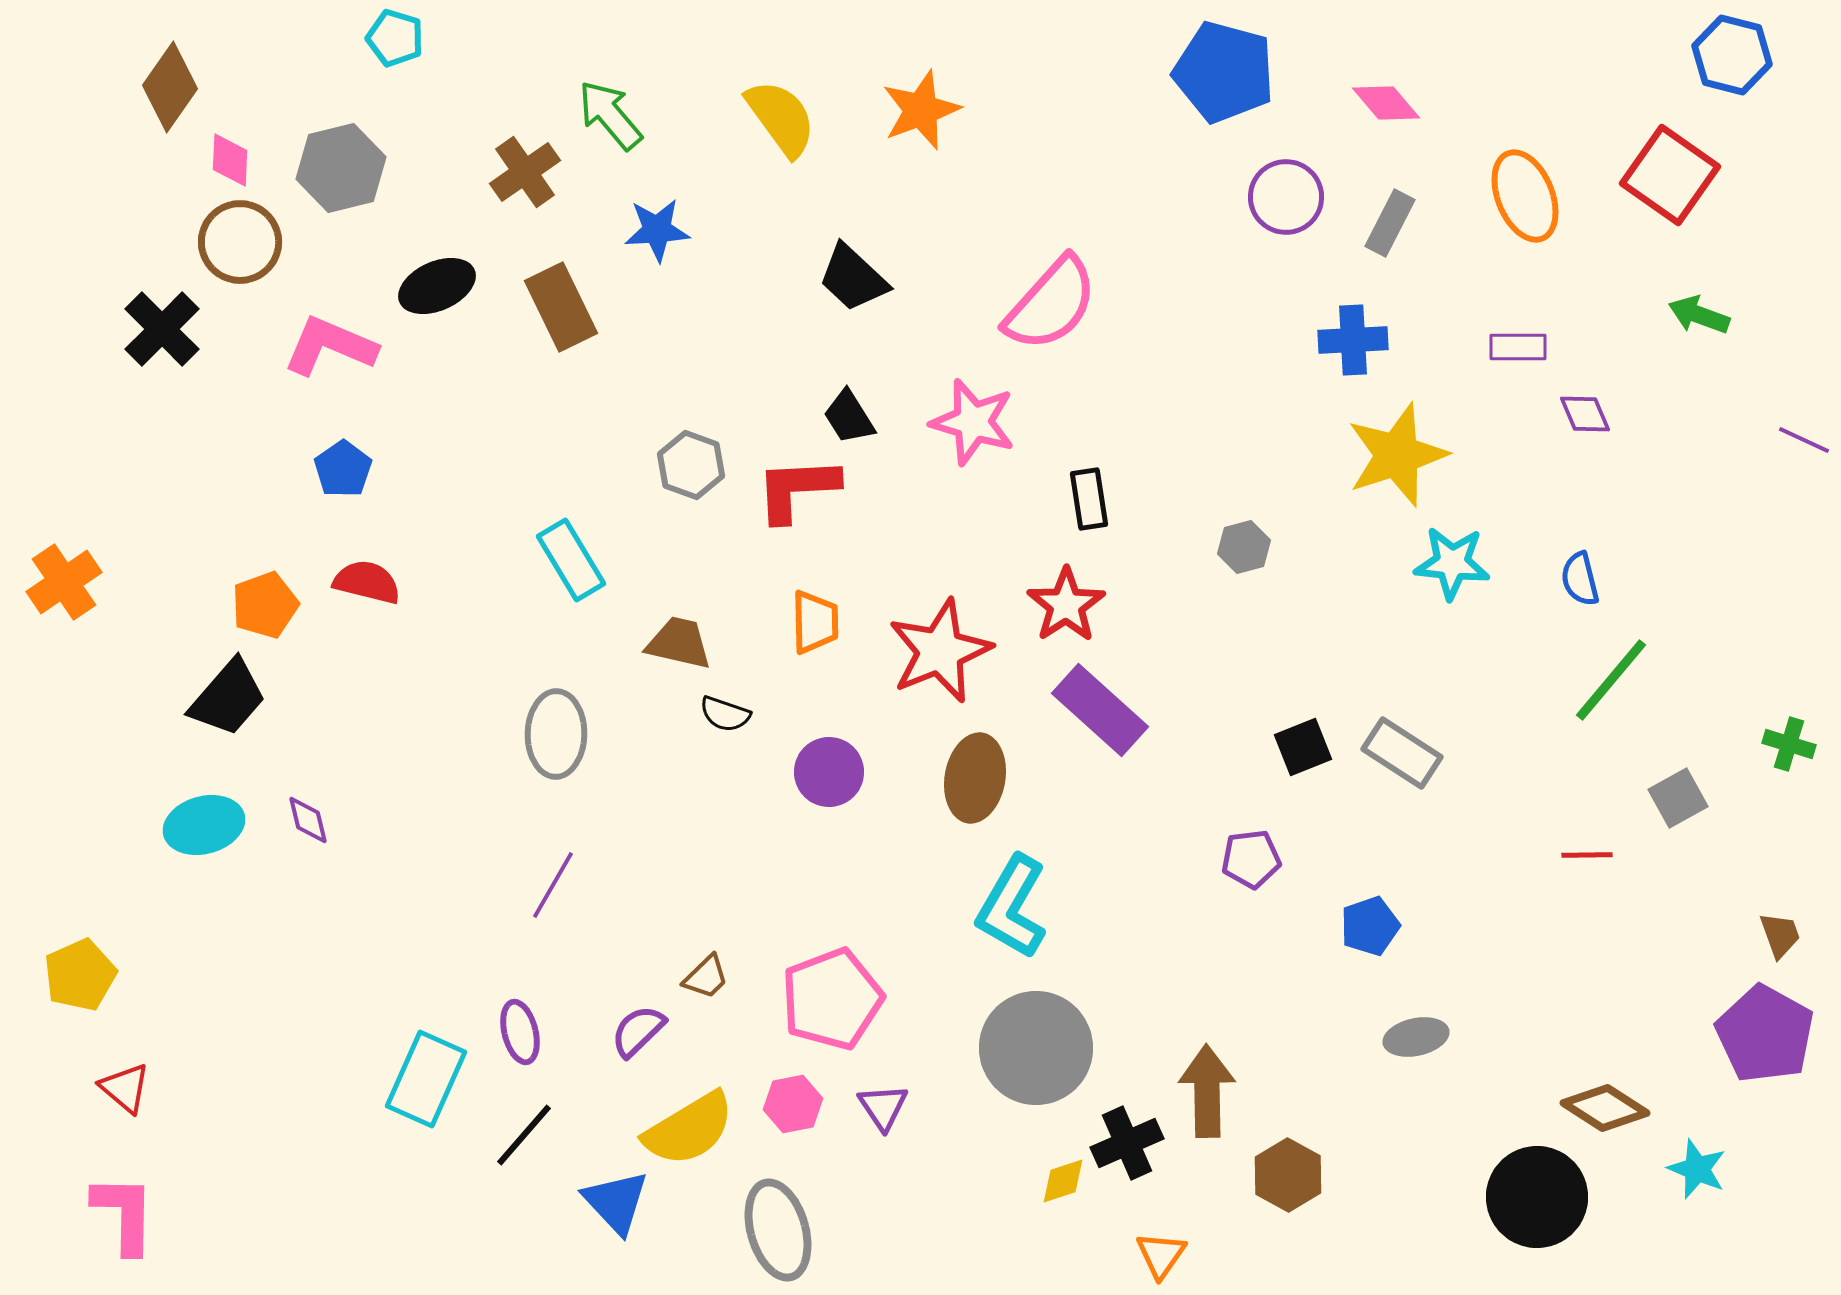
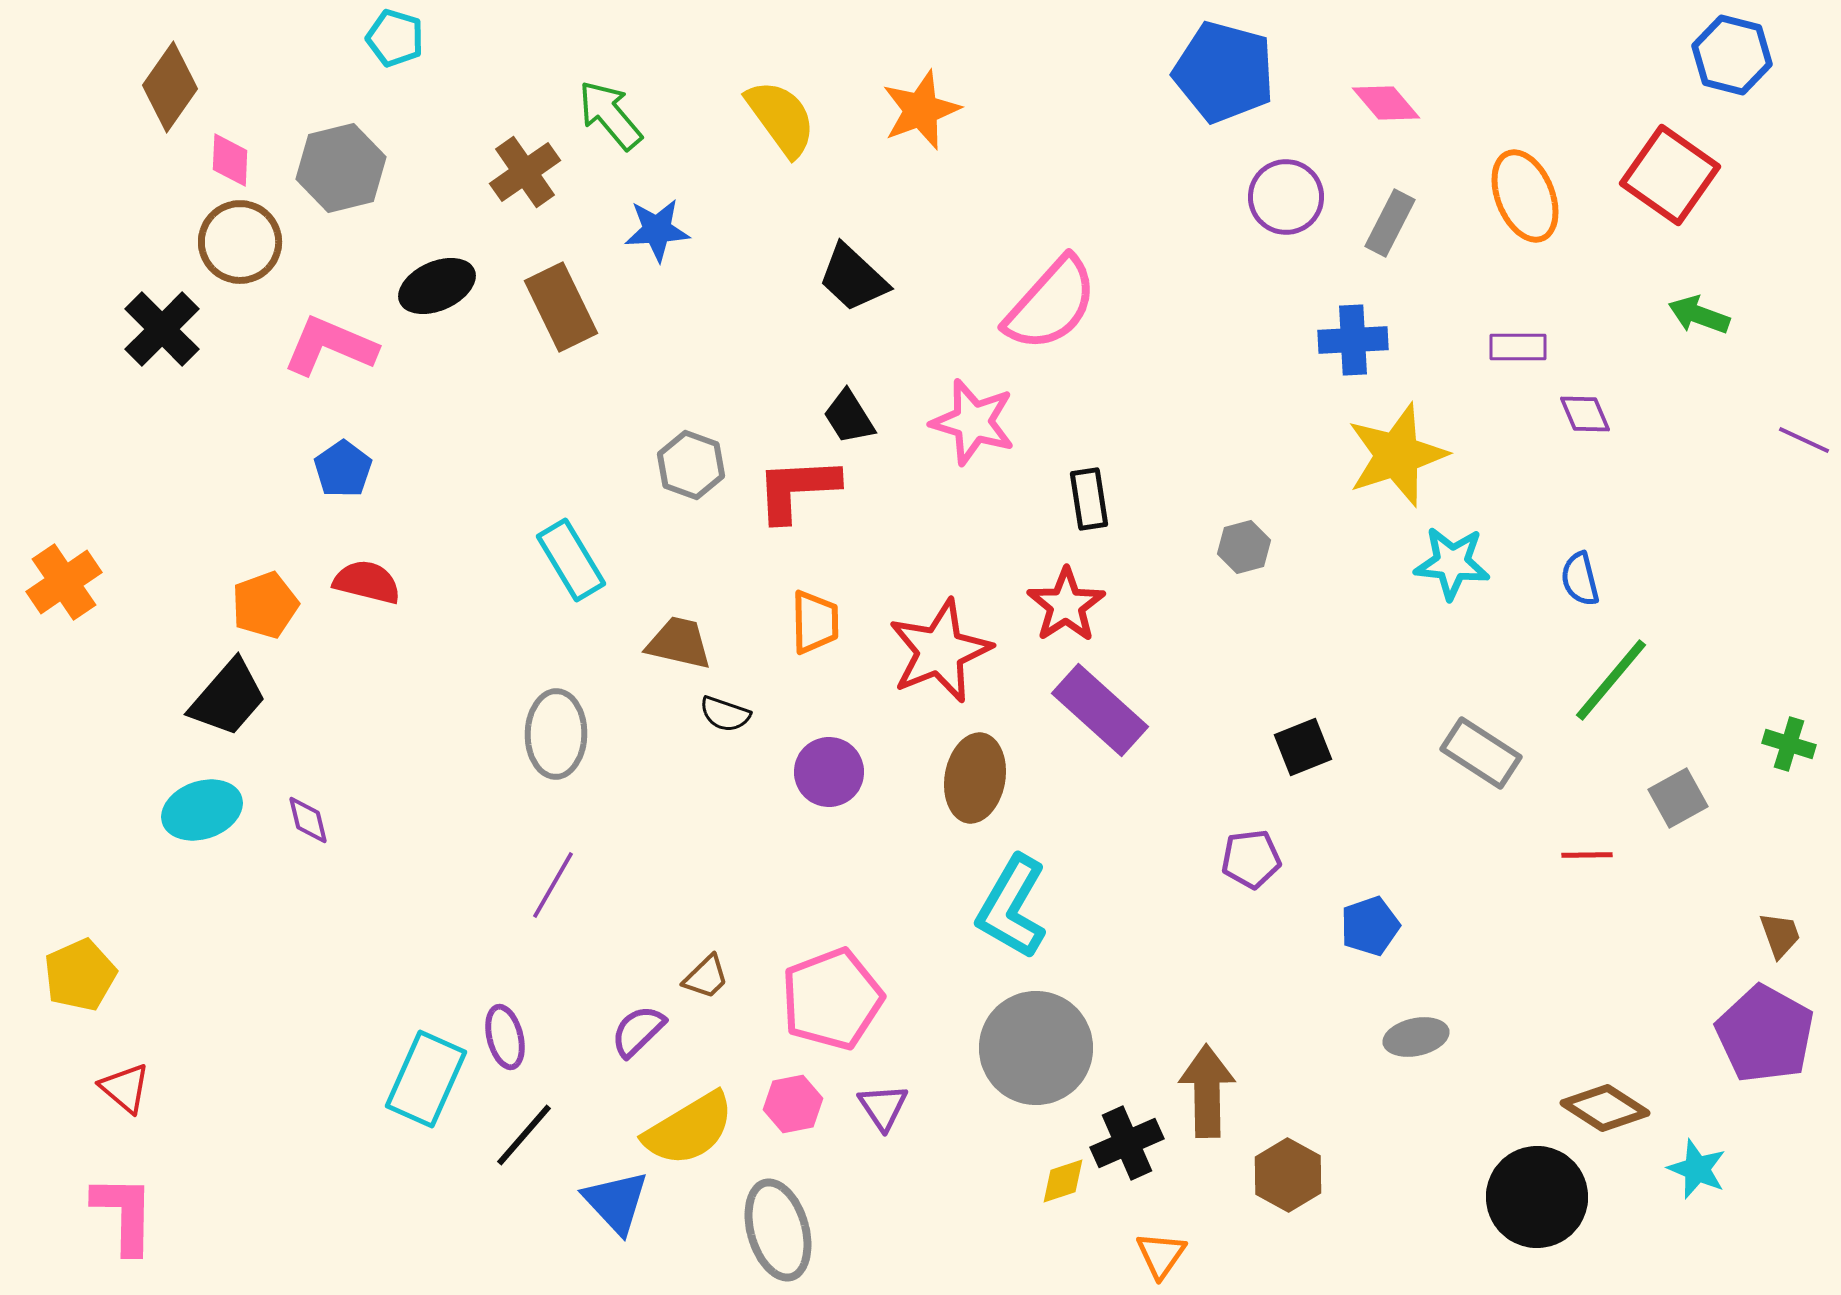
gray rectangle at (1402, 753): moved 79 px right
cyan ellipse at (204, 825): moved 2 px left, 15 px up; rotated 4 degrees counterclockwise
purple ellipse at (520, 1032): moved 15 px left, 5 px down
